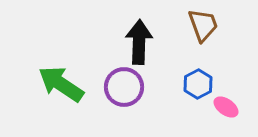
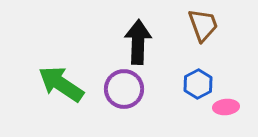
black arrow: moved 1 px left
purple circle: moved 2 px down
pink ellipse: rotated 40 degrees counterclockwise
